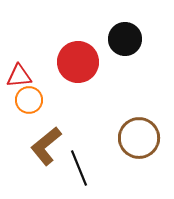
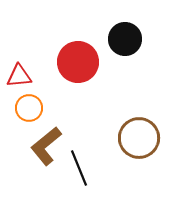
orange circle: moved 8 px down
